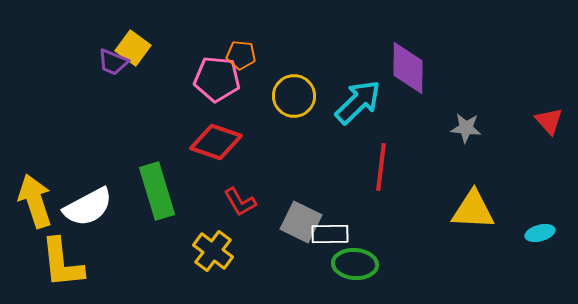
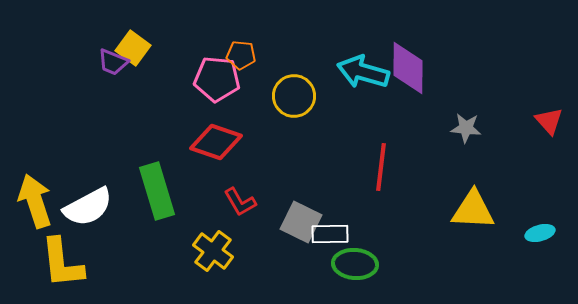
cyan arrow: moved 5 px right, 30 px up; rotated 120 degrees counterclockwise
